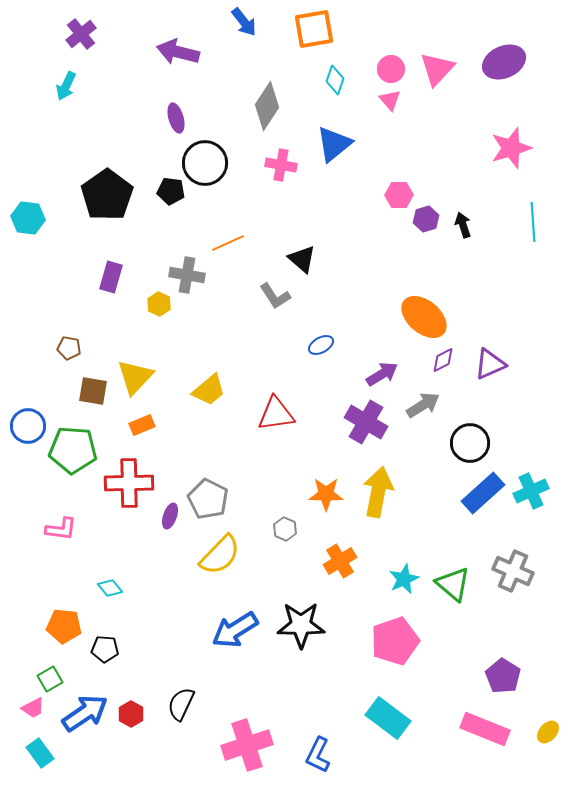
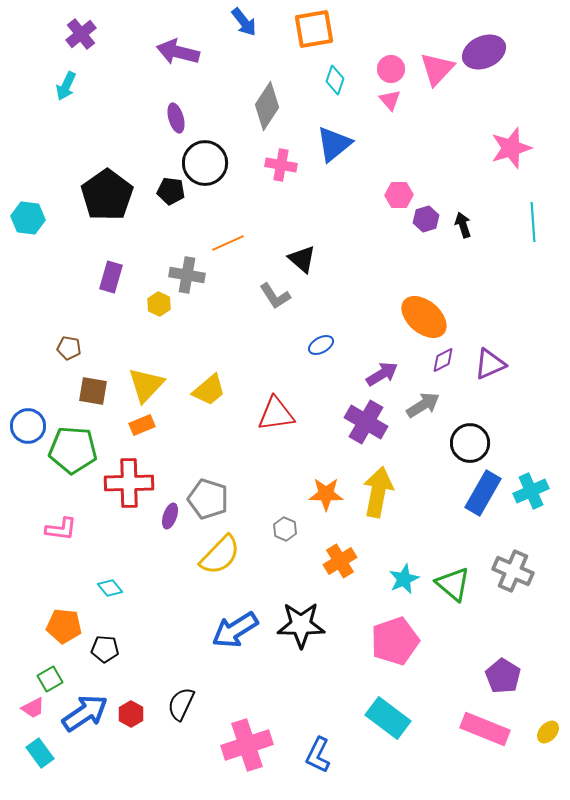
purple ellipse at (504, 62): moved 20 px left, 10 px up
yellow triangle at (135, 377): moved 11 px right, 8 px down
blue rectangle at (483, 493): rotated 18 degrees counterclockwise
gray pentagon at (208, 499): rotated 9 degrees counterclockwise
